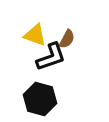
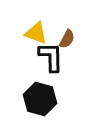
yellow triangle: moved 1 px right, 2 px up
black L-shape: rotated 72 degrees counterclockwise
